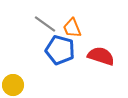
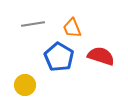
gray line: moved 12 px left; rotated 45 degrees counterclockwise
blue pentagon: moved 1 px left, 7 px down; rotated 16 degrees clockwise
yellow circle: moved 12 px right
